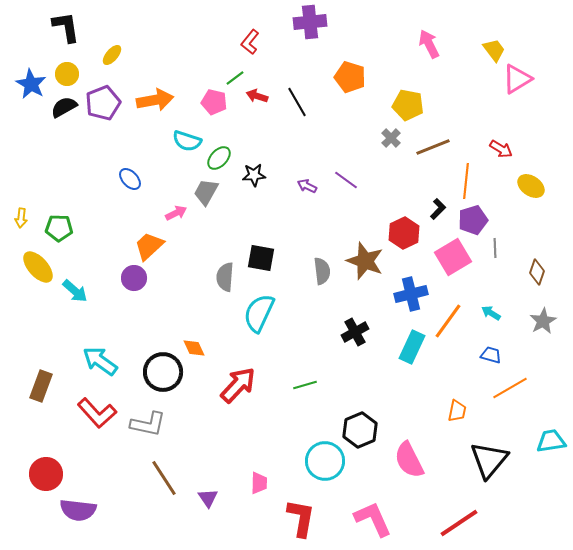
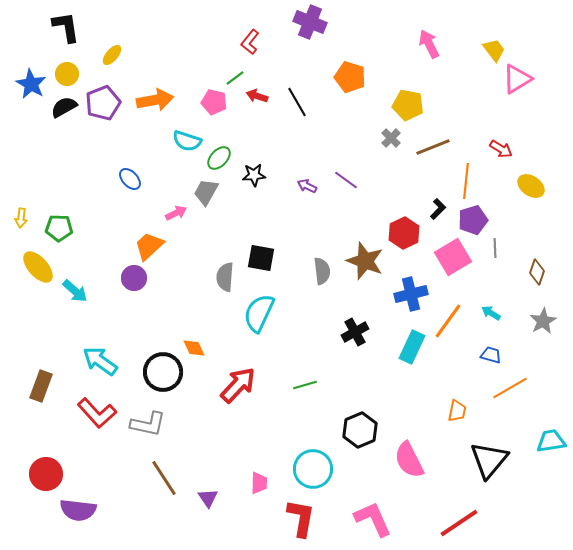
purple cross at (310, 22): rotated 28 degrees clockwise
cyan circle at (325, 461): moved 12 px left, 8 px down
